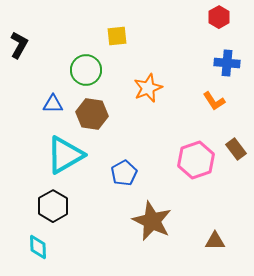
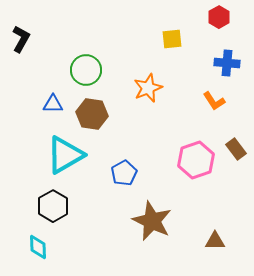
yellow square: moved 55 px right, 3 px down
black L-shape: moved 2 px right, 6 px up
